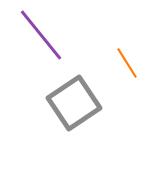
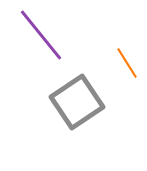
gray square: moved 3 px right, 1 px up
